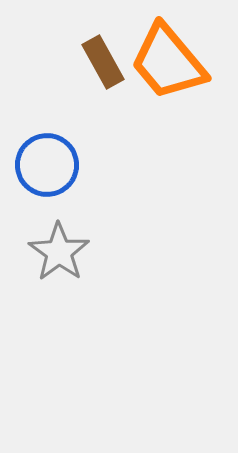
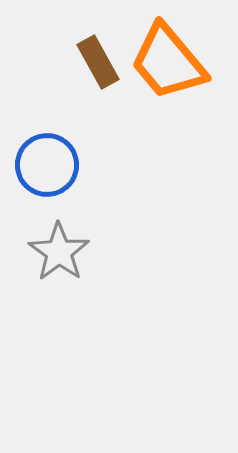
brown rectangle: moved 5 px left
